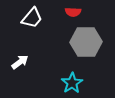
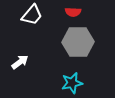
white trapezoid: moved 3 px up
gray hexagon: moved 8 px left
cyan star: rotated 20 degrees clockwise
